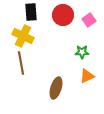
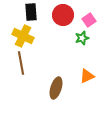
green star: moved 14 px up; rotated 16 degrees counterclockwise
